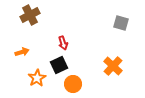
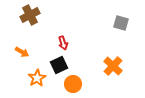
orange arrow: rotated 48 degrees clockwise
